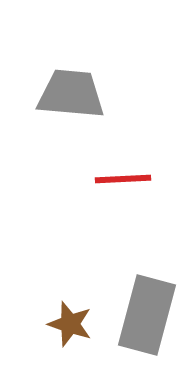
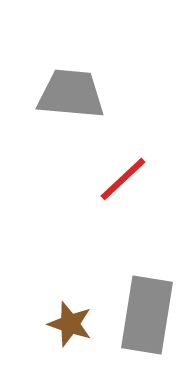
red line: rotated 40 degrees counterclockwise
gray rectangle: rotated 6 degrees counterclockwise
